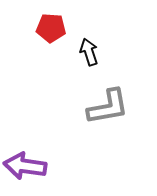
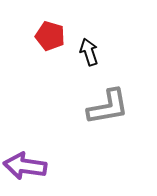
red pentagon: moved 1 px left, 8 px down; rotated 12 degrees clockwise
